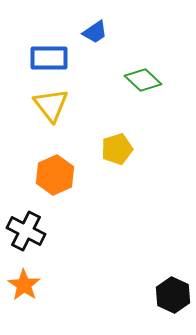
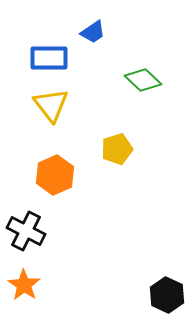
blue trapezoid: moved 2 px left
black hexagon: moved 6 px left
